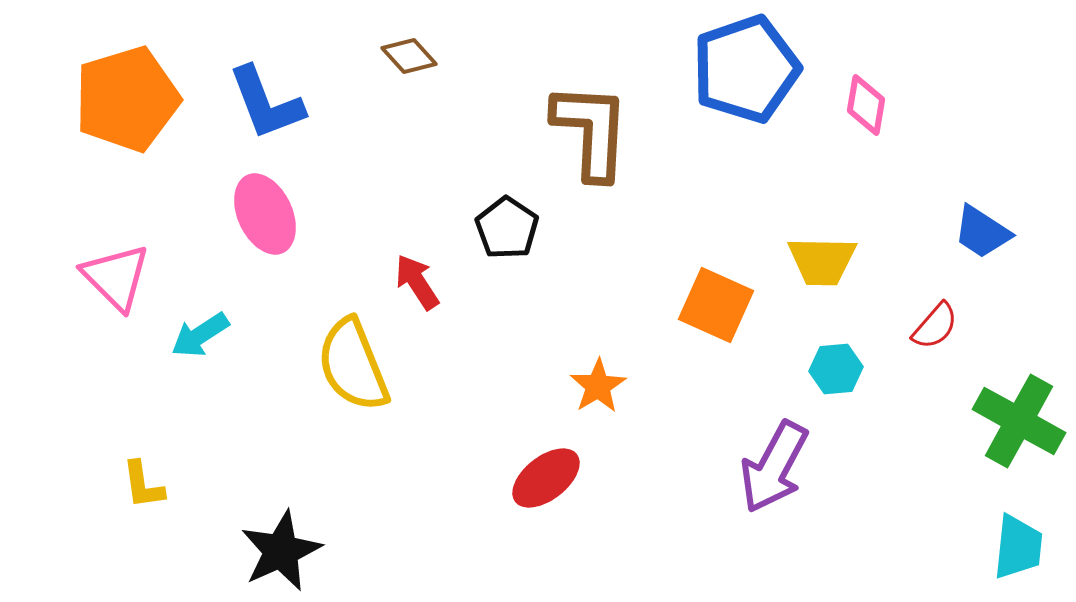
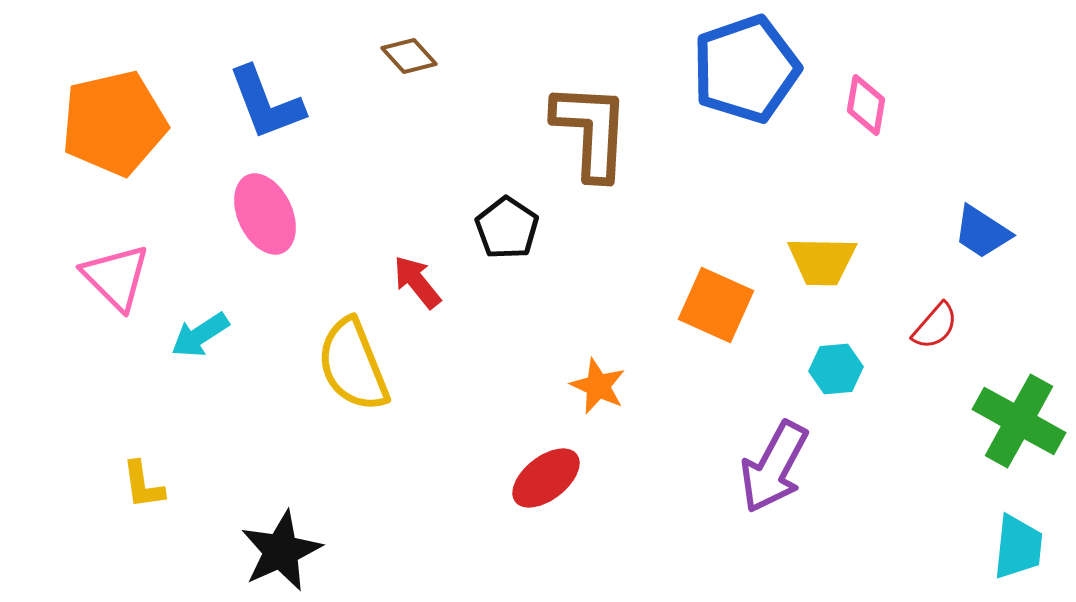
orange pentagon: moved 13 px left, 24 px down; rotated 4 degrees clockwise
red arrow: rotated 6 degrees counterclockwise
orange star: rotated 16 degrees counterclockwise
